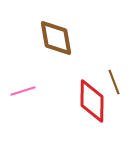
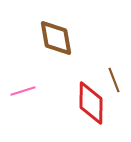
brown line: moved 2 px up
red diamond: moved 1 px left, 2 px down
